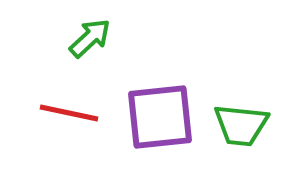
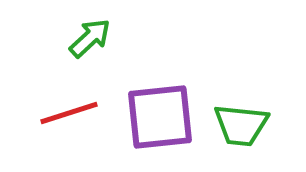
red line: rotated 30 degrees counterclockwise
